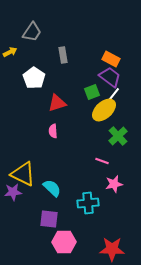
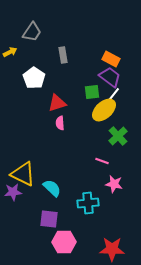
green square: rotated 14 degrees clockwise
pink semicircle: moved 7 px right, 8 px up
pink star: rotated 24 degrees clockwise
